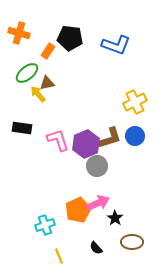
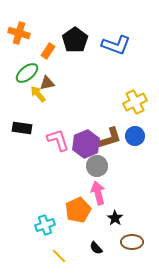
black pentagon: moved 5 px right, 2 px down; rotated 30 degrees clockwise
pink arrow: moved 10 px up; rotated 80 degrees counterclockwise
yellow line: rotated 21 degrees counterclockwise
